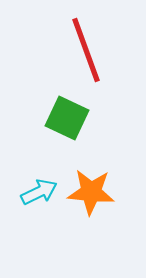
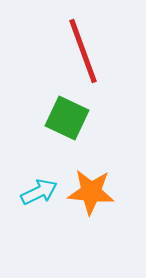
red line: moved 3 px left, 1 px down
